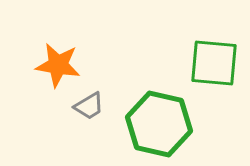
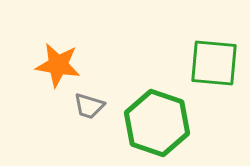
gray trapezoid: rotated 48 degrees clockwise
green hexagon: moved 2 px left, 1 px up; rotated 6 degrees clockwise
